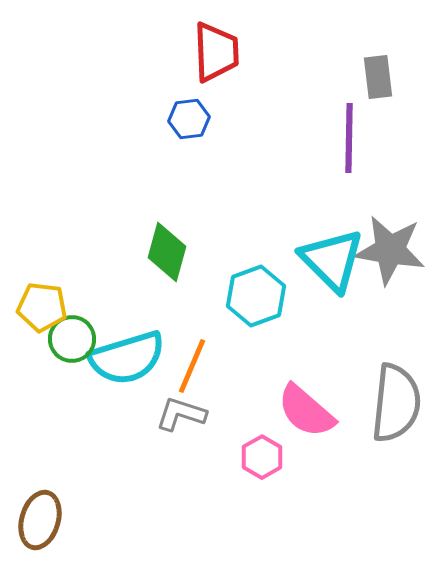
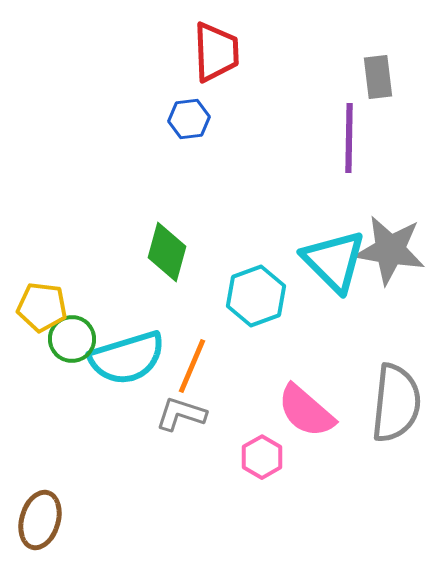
cyan triangle: moved 2 px right, 1 px down
